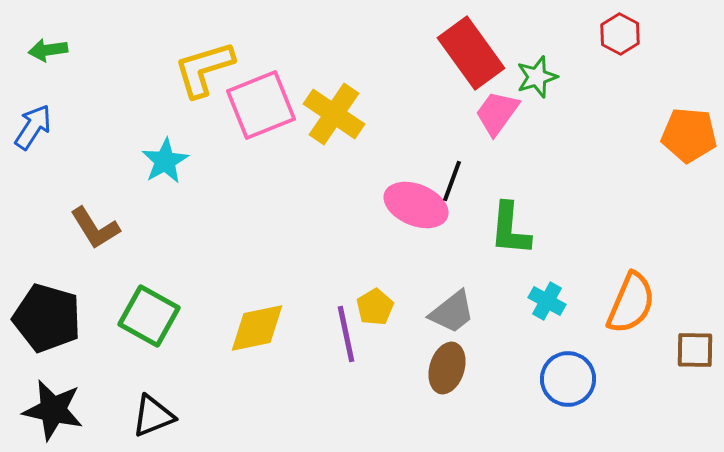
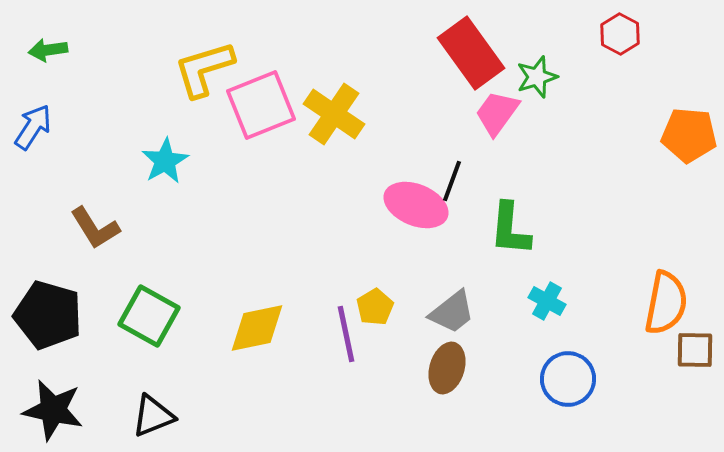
orange semicircle: moved 35 px right; rotated 12 degrees counterclockwise
black pentagon: moved 1 px right, 3 px up
